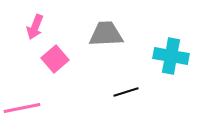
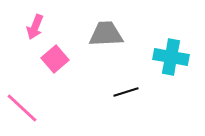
cyan cross: moved 1 px down
pink line: rotated 54 degrees clockwise
